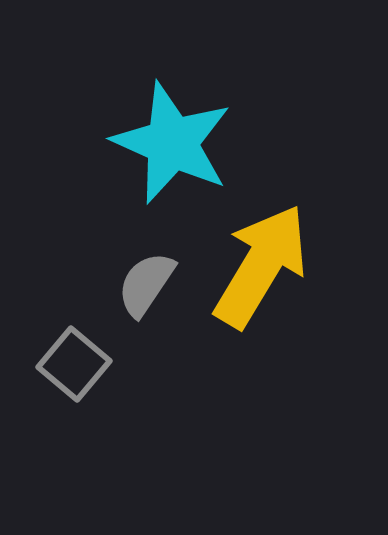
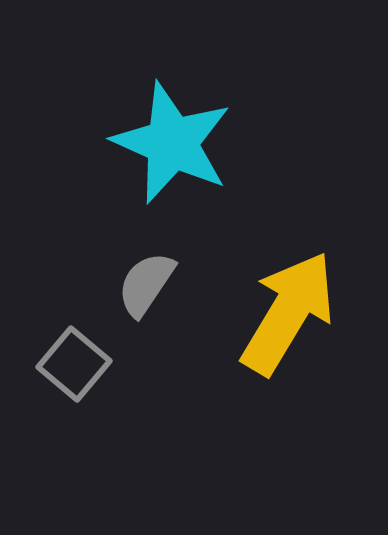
yellow arrow: moved 27 px right, 47 px down
